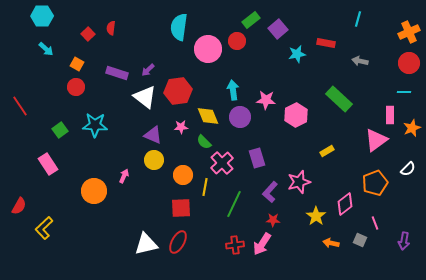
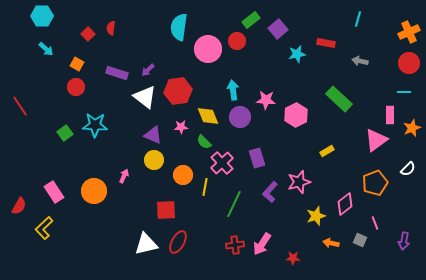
green square at (60, 130): moved 5 px right, 3 px down
pink rectangle at (48, 164): moved 6 px right, 28 px down
red square at (181, 208): moved 15 px left, 2 px down
yellow star at (316, 216): rotated 18 degrees clockwise
red star at (273, 220): moved 20 px right, 38 px down
